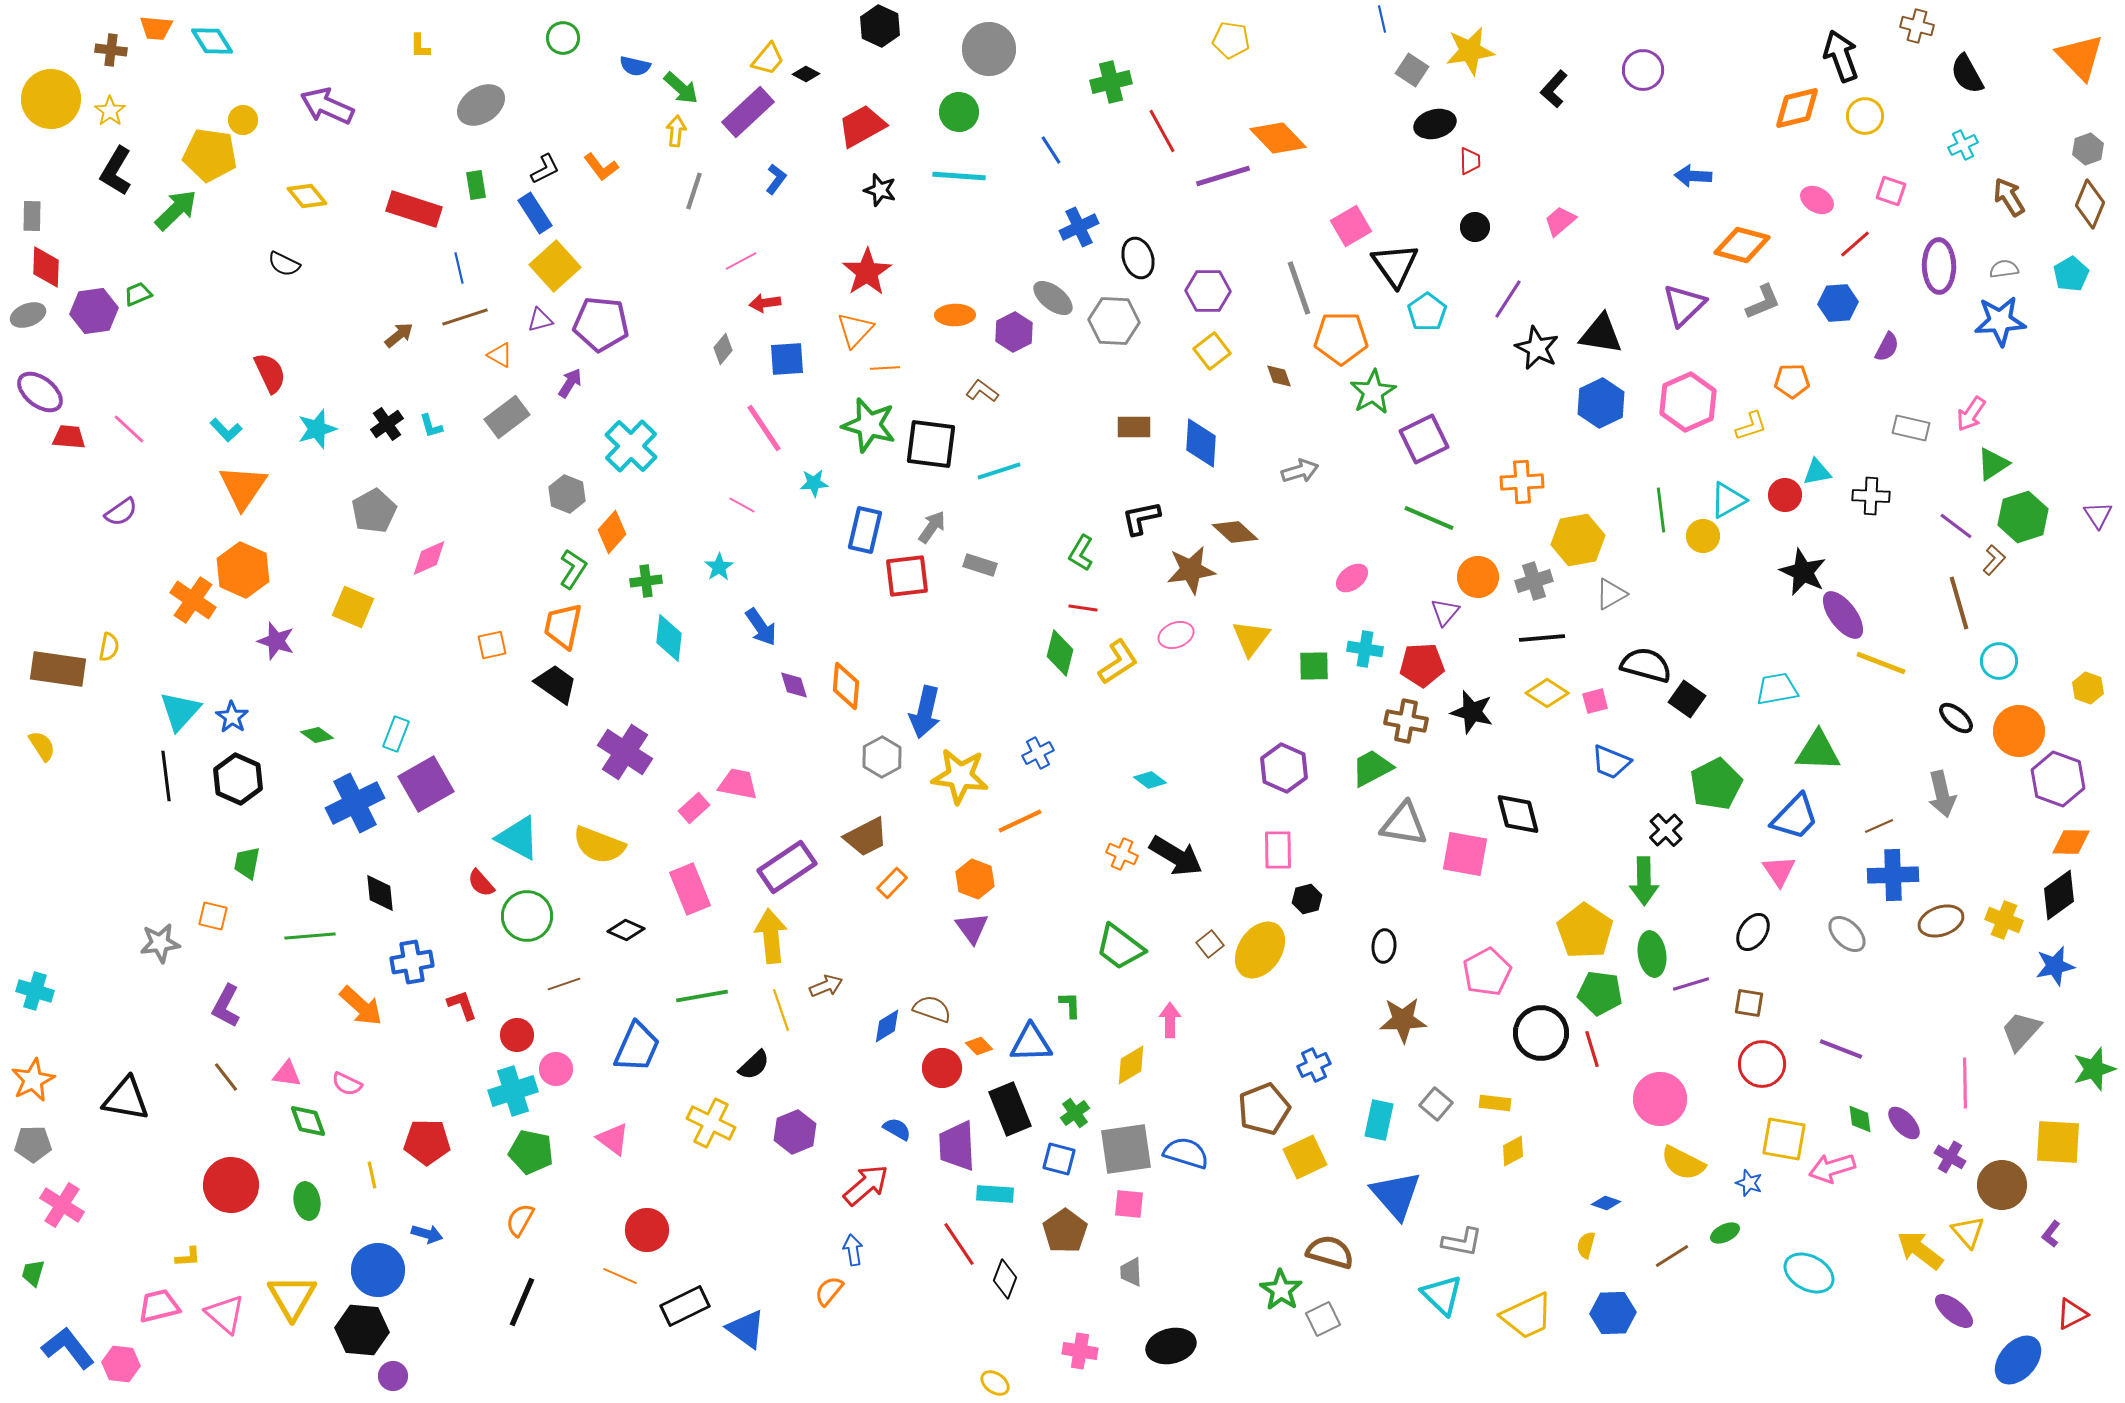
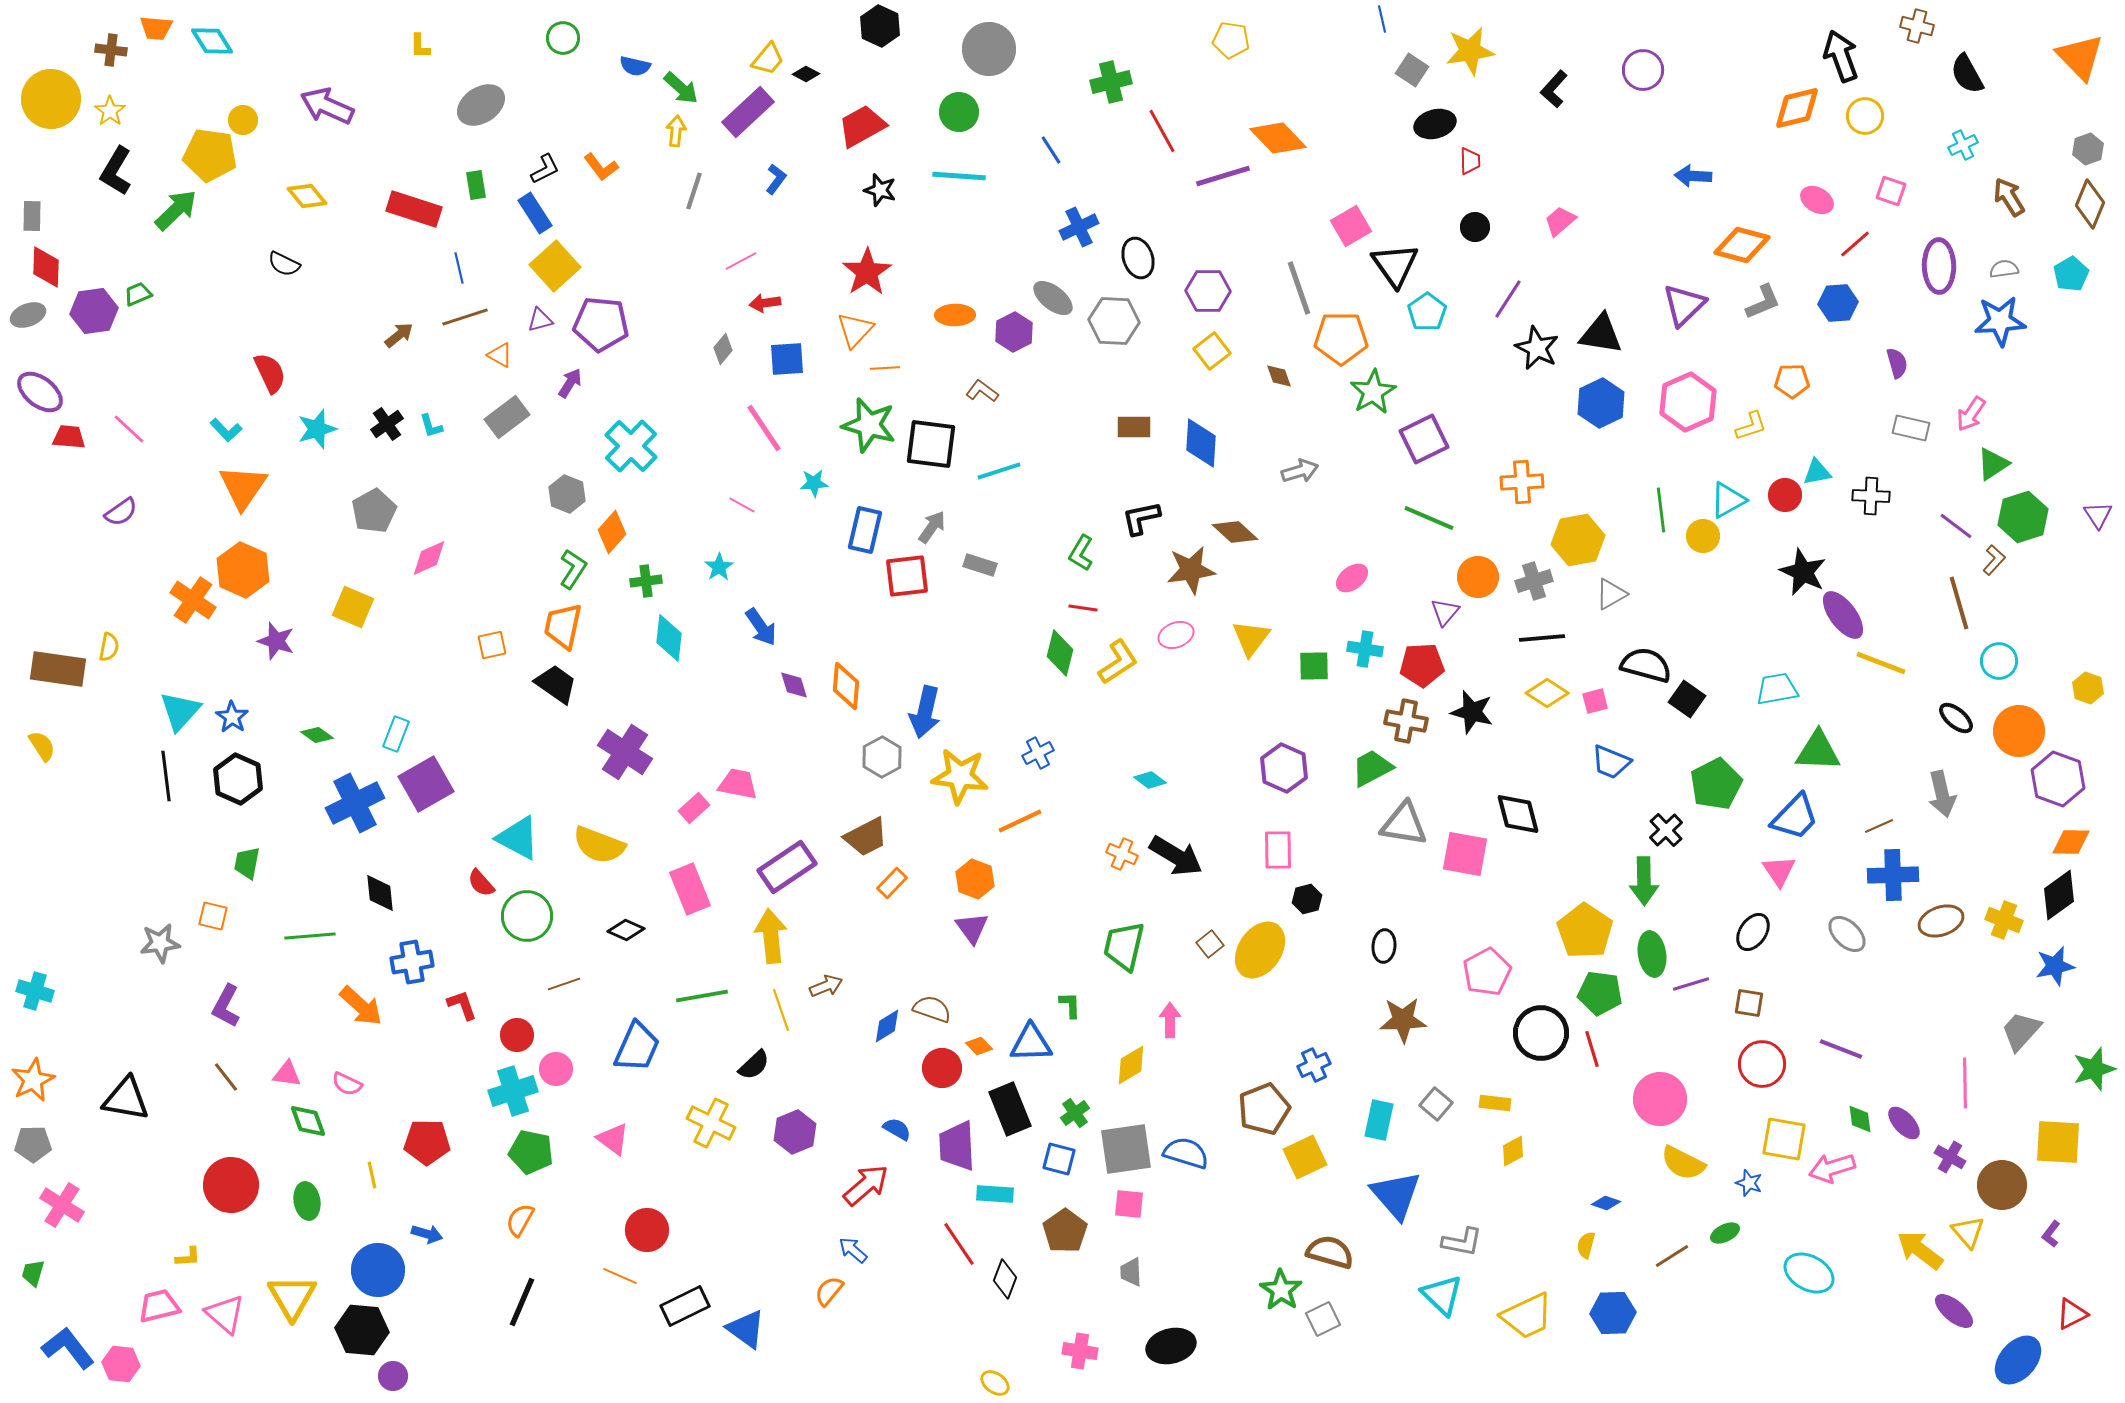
purple semicircle at (1887, 347): moved 10 px right, 16 px down; rotated 44 degrees counterclockwise
green trapezoid at (1120, 947): moved 4 px right, 1 px up; rotated 66 degrees clockwise
blue arrow at (853, 1250): rotated 40 degrees counterclockwise
